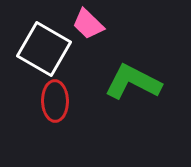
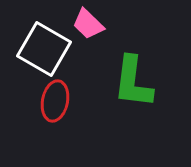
green L-shape: rotated 110 degrees counterclockwise
red ellipse: rotated 12 degrees clockwise
